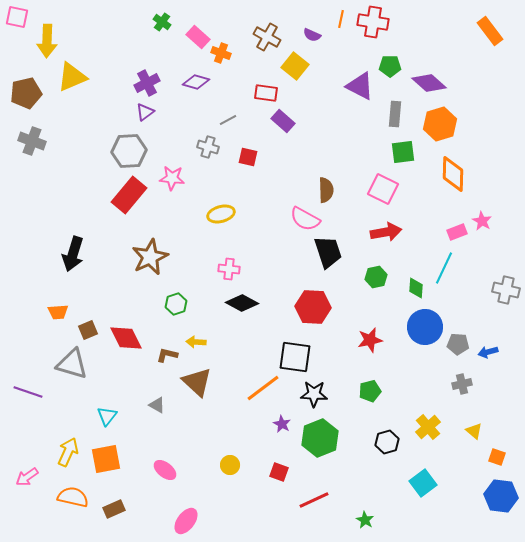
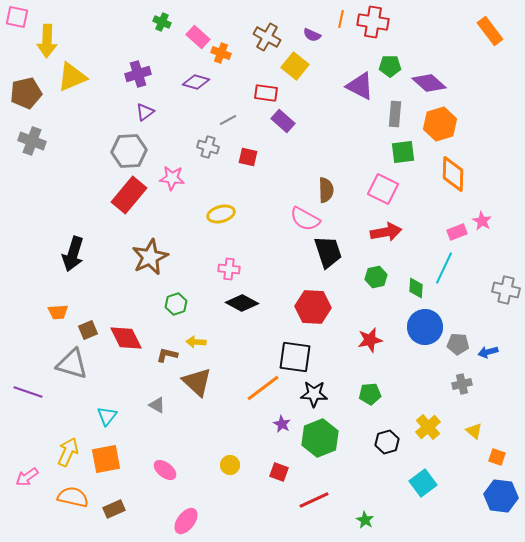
green cross at (162, 22): rotated 12 degrees counterclockwise
purple cross at (147, 83): moved 9 px left, 9 px up; rotated 10 degrees clockwise
green pentagon at (370, 391): moved 3 px down; rotated 10 degrees clockwise
